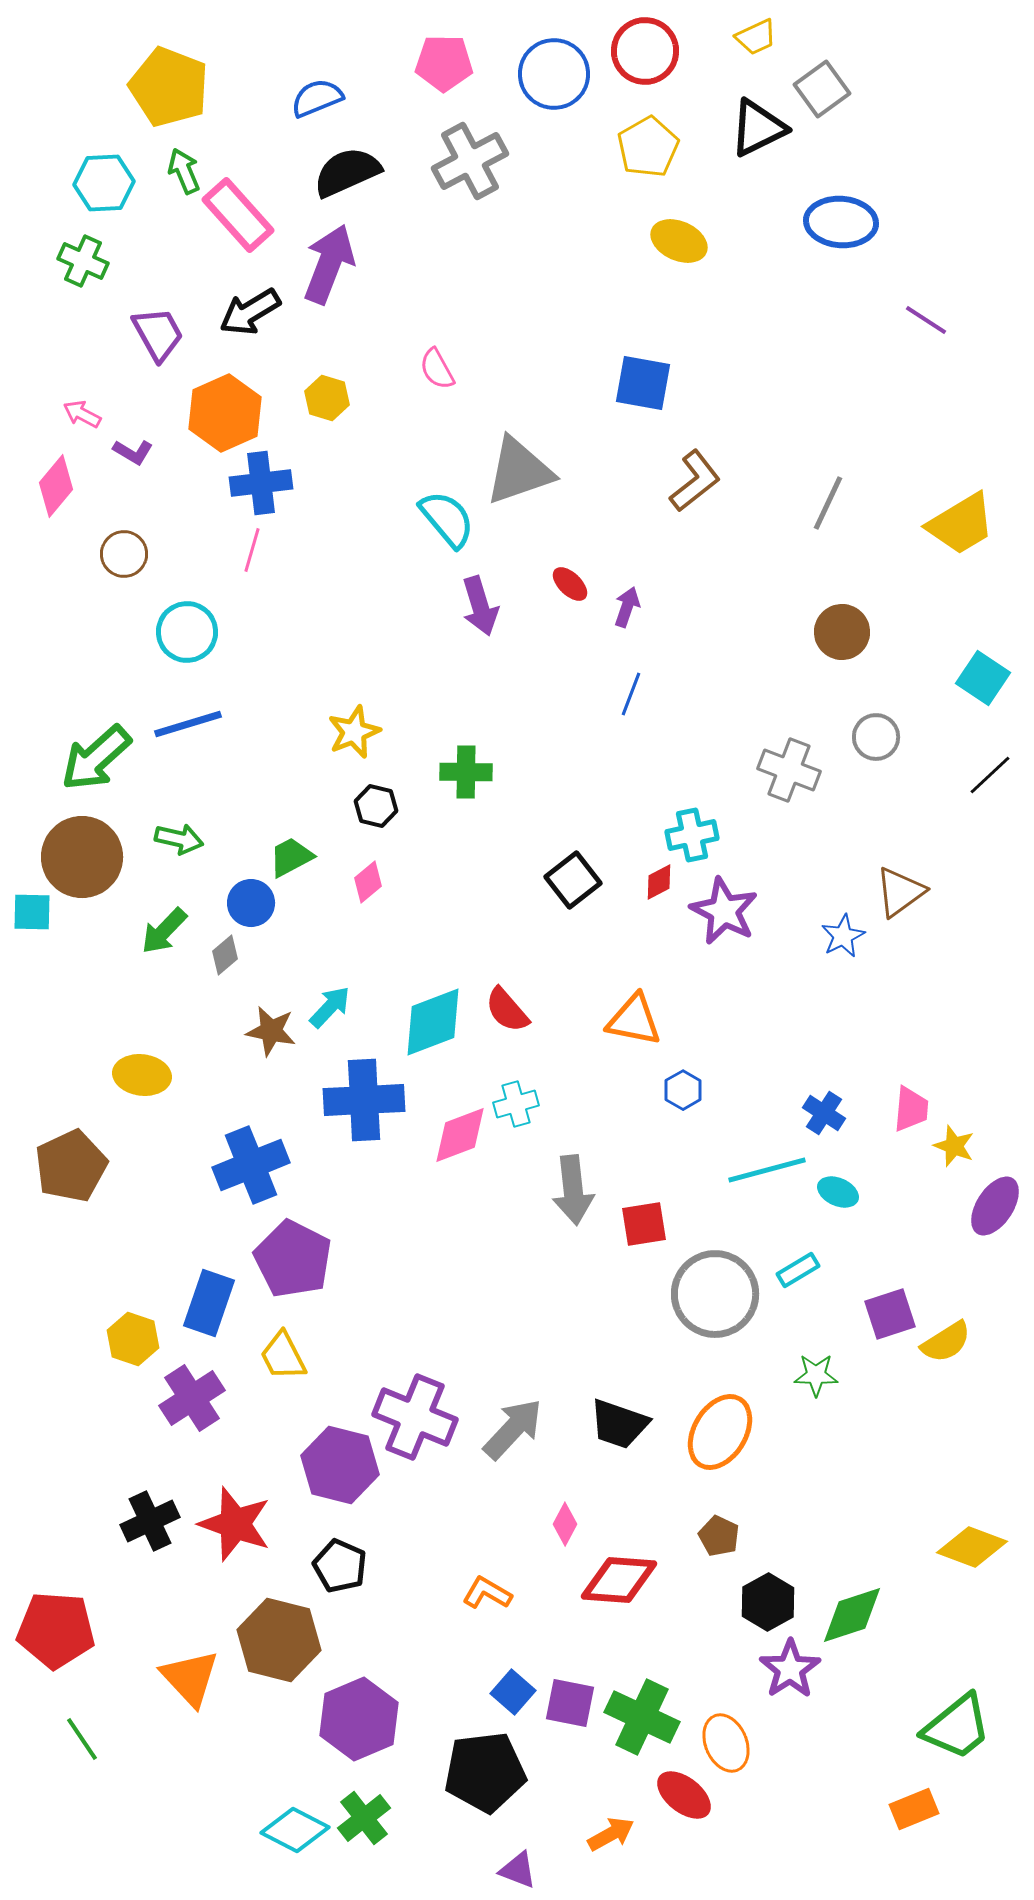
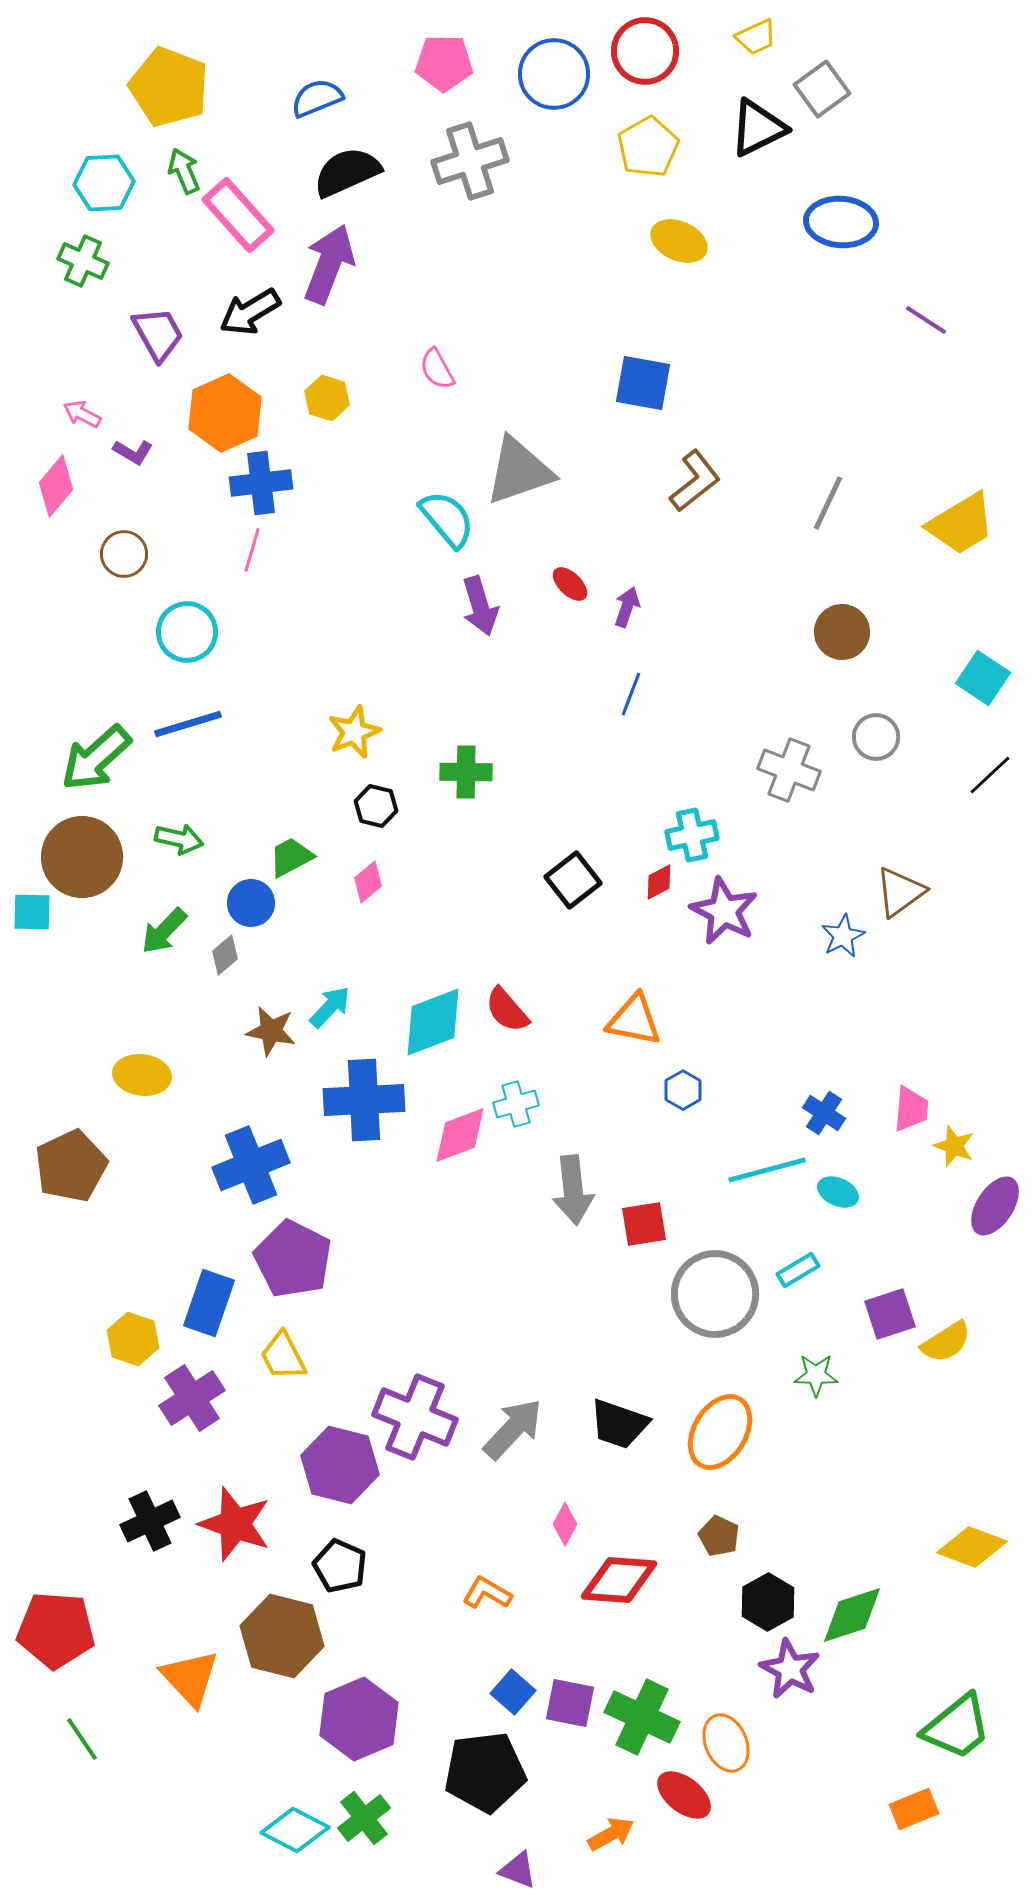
gray cross at (470, 161): rotated 10 degrees clockwise
brown hexagon at (279, 1640): moved 3 px right, 4 px up
purple star at (790, 1669): rotated 10 degrees counterclockwise
